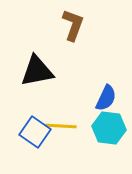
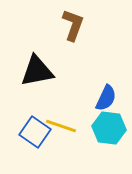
yellow line: rotated 16 degrees clockwise
